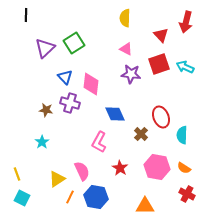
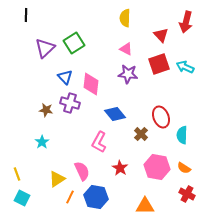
purple star: moved 3 px left
blue diamond: rotated 15 degrees counterclockwise
